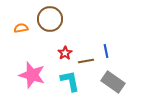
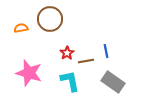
red star: moved 2 px right
pink star: moved 3 px left, 2 px up
